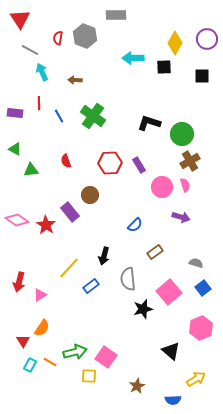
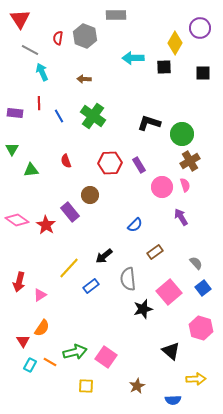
purple circle at (207, 39): moved 7 px left, 11 px up
black square at (202, 76): moved 1 px right, 3 px up
brown arrow at (75, 80): moved 9 px right, 1 px up
green triangle at (15, 149): moved 3 px left; rotated 32 degrees clockwise
purple arrow at (181, 217): rotated 138 degrees counterclockwise
black arrow at (104, 256): rotated 36 degrees clockwise
gray semicircle at (196, 263): rotated 32 degrees clockwise
pink hexagon at (201, 328): rotated 20 degrees counterclockwise
yellow square at (89, 376): moved 3 px left, 10 px down
yellow arrow at (196, 379): rotated 30 degrees clockwise
